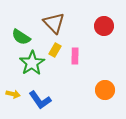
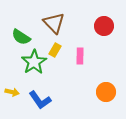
pink rectangle: moved 5 px right
green star: moved 2 px right, 1 px up
orange circle: moved 1 px right, 2 px down
yellow arrow: moved 1 px left, 2 px up
